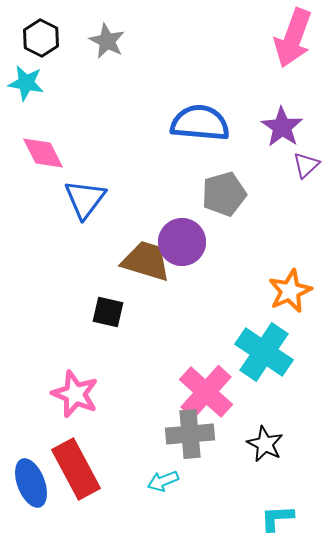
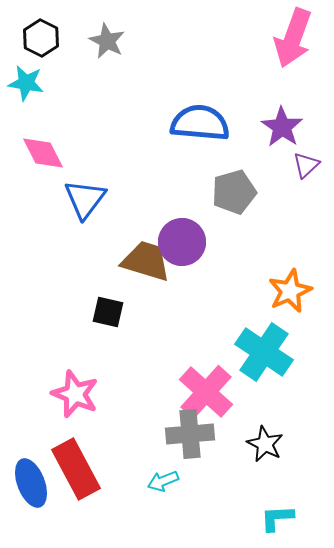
gray pentagon: moved 10 px right, 2 px up
